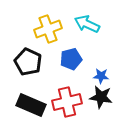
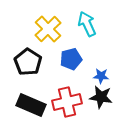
cyan arrow: rotated 40 degrees clockwise
yellow cross: rotated 24 degrees counterclockwise
black pentagon: rotated 8 degrees clockwise
